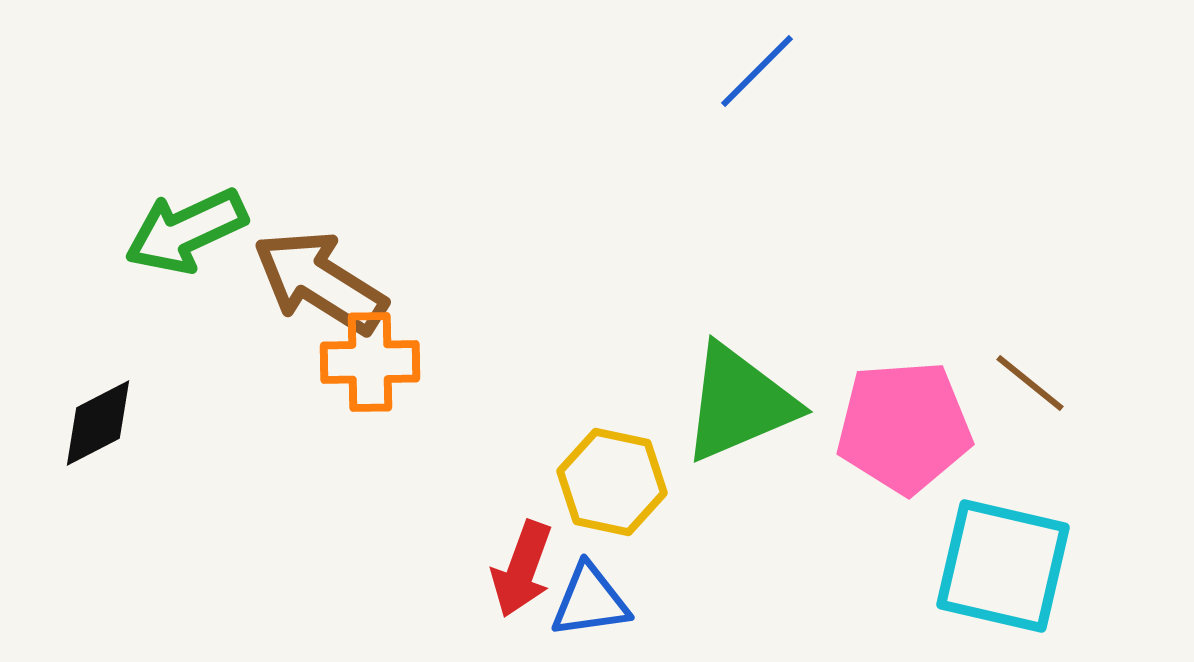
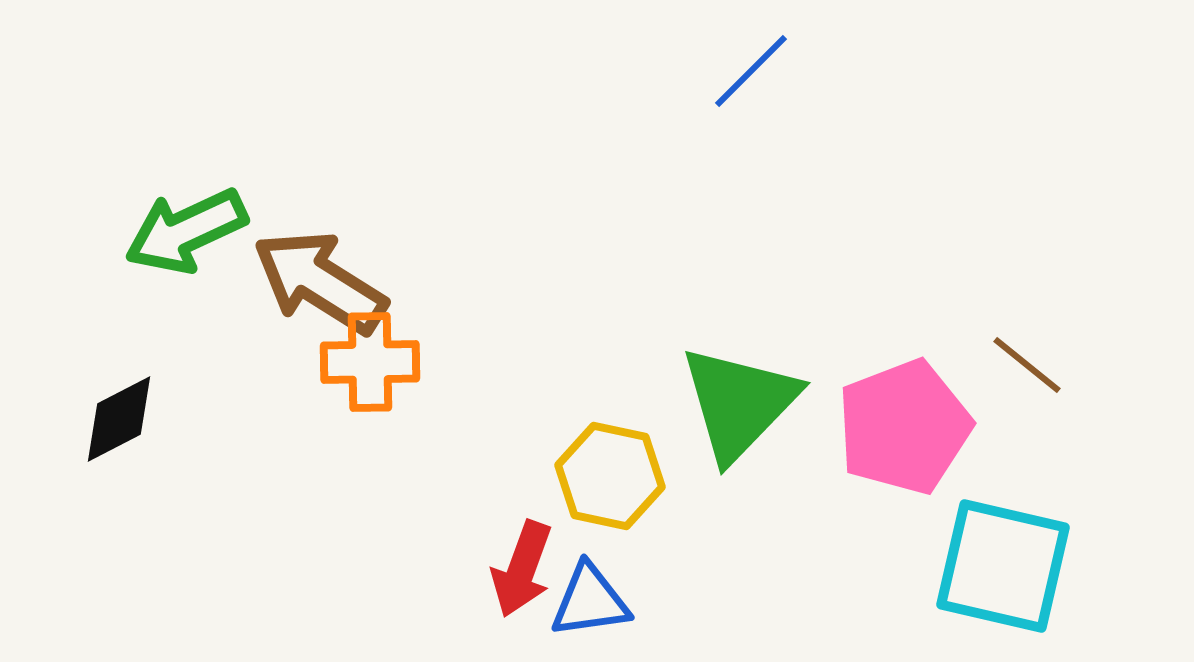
blue line: moved 6 px left
brown line: moved 3 px left, 18 px up
green triangle: rotated 23 degrees counterclockwise
black diamond: moved 21 px right, 4 px up
pink pentagon: rotated 17 degrees counterclockwise
yellow hexagon: moved 2 px left, 6 px up
